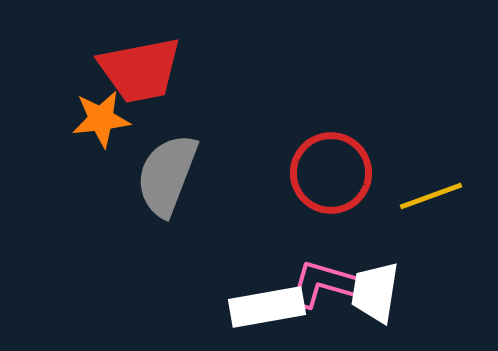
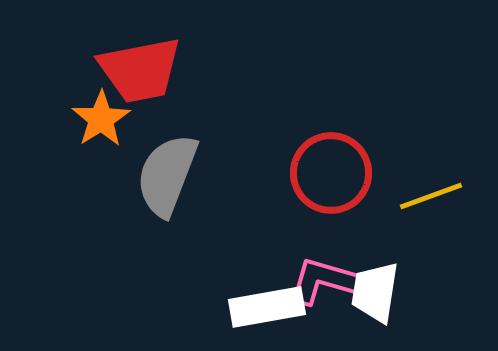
orange star: rotated 26 degrees counterclockwise
pink L-shape: moved 3 px up
